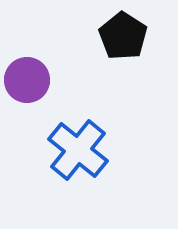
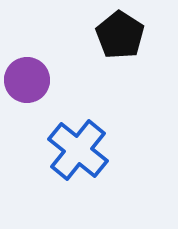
black pentagon: moved 3 px left, 1 px up
